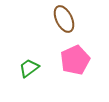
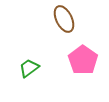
pink pentagon: moved 8 px right; rotated 12 degrees counterclockwise
